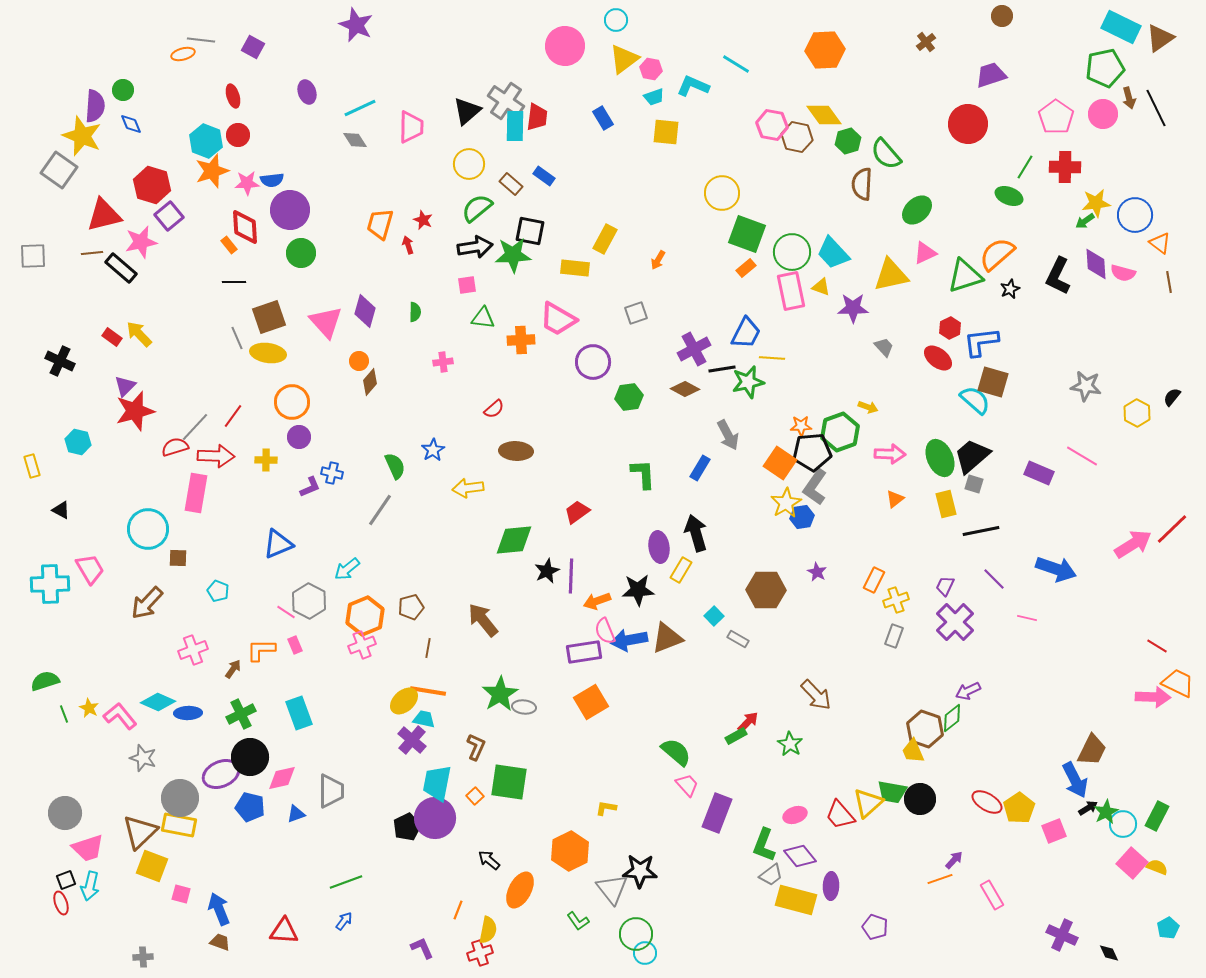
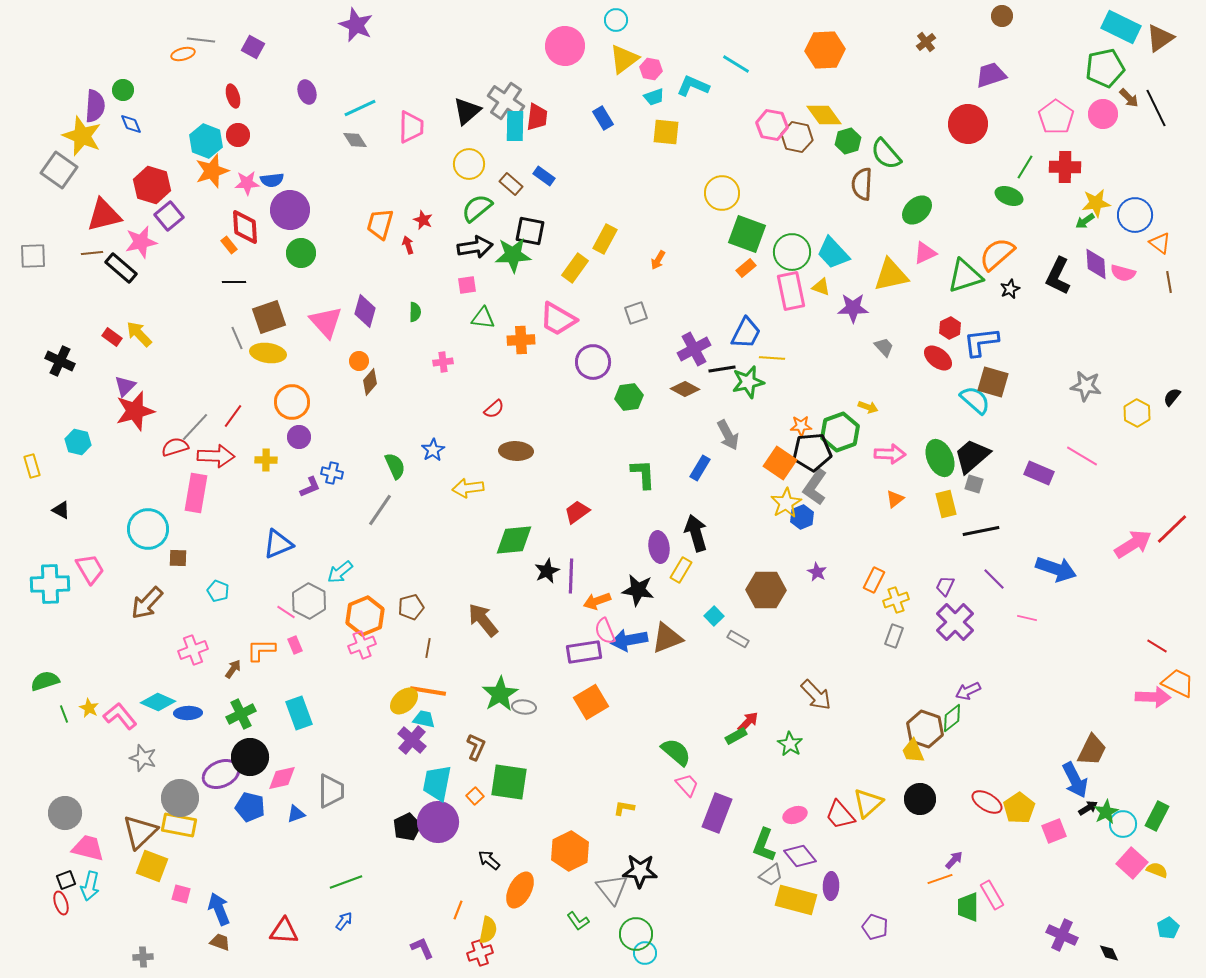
brown arrow at (1129, 98): rotated 30 degrees counterclockwise
yellow rectangle at (575, 268): rotated 60 degrees counterclockwise
blue hexagon at (802, 517): rotated 15 degrees counterclockwise
cyan arrow at (347, 569): moved 7 px left, 3 px down
black star at (638, 590): rotated 12 degrees clockwise
green trapezoid at (892, 792): moved 76 px right, 115 px down; rotated 80 degrees clockwise
yellow L-shape at (606, 808): moved 18 px right
purple circle at (435, 818): moved 3 px right, 4 px down
pink trapezoid at (88, 848): rotated 148 degrees counterclockwise
yellow semicircle at (1157, 867): moved 3 px down
